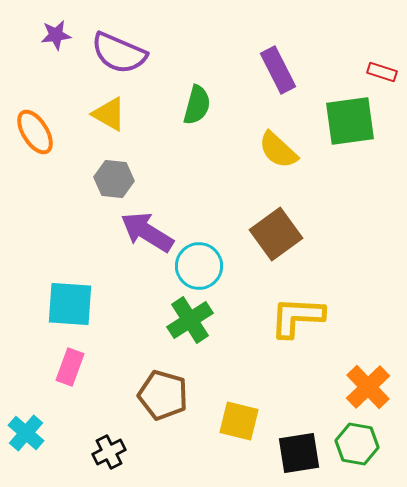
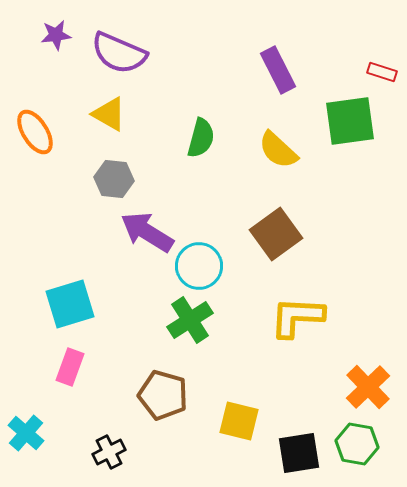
green semicircle: moved 4 px right, 33 px down
cyan square: rotated 21 degrees counterclockwise
